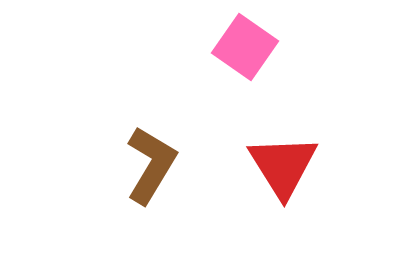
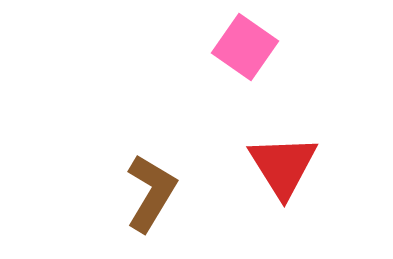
brown L-shape: moved 28 px down
